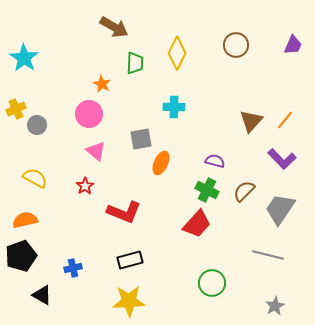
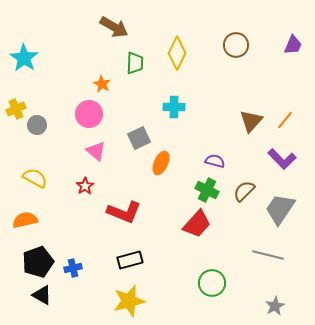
gray square: moved 2 px left, 1 px up; rotated 15 degrees counterclockwise
black pentagon: moved 17 px right, 6 px down
yellow star: rotated 12 degrees counterclockwise
